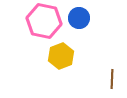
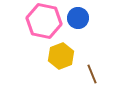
blue circle: moved 1 px left
brown line: moved 20 px left, 5 px up; rotated 24 degrees counterclockwise
